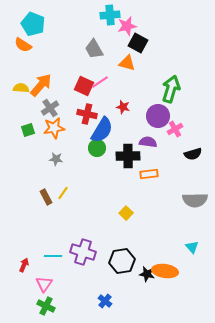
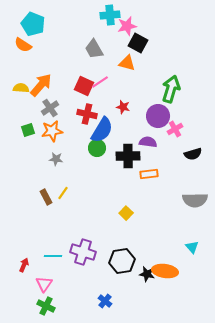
orange star: moved 2 px left, 3 px down
